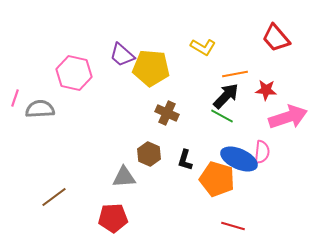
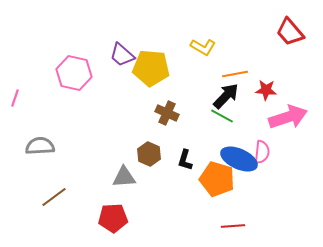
red trapezoid: moved 14 px right, 6 px up
gray semicircle: moved 37 px down
red line: rotated 20 degrees counterclockwise
